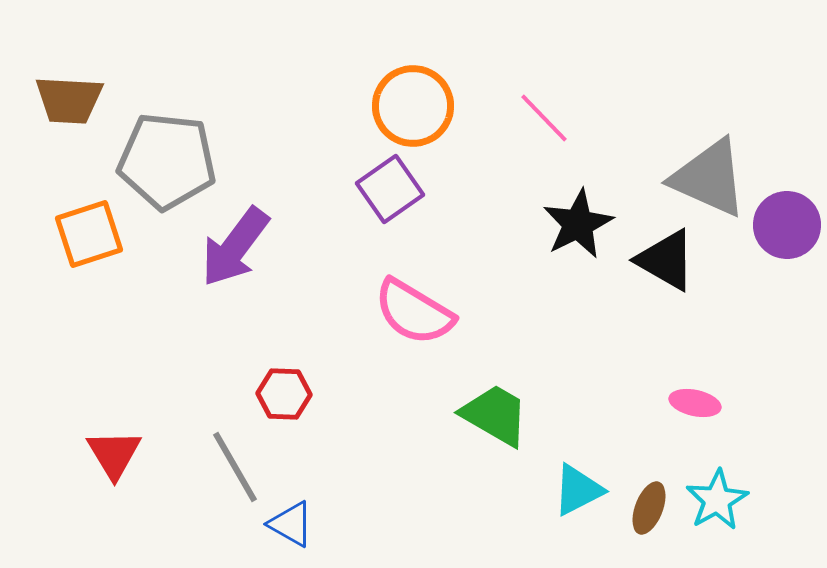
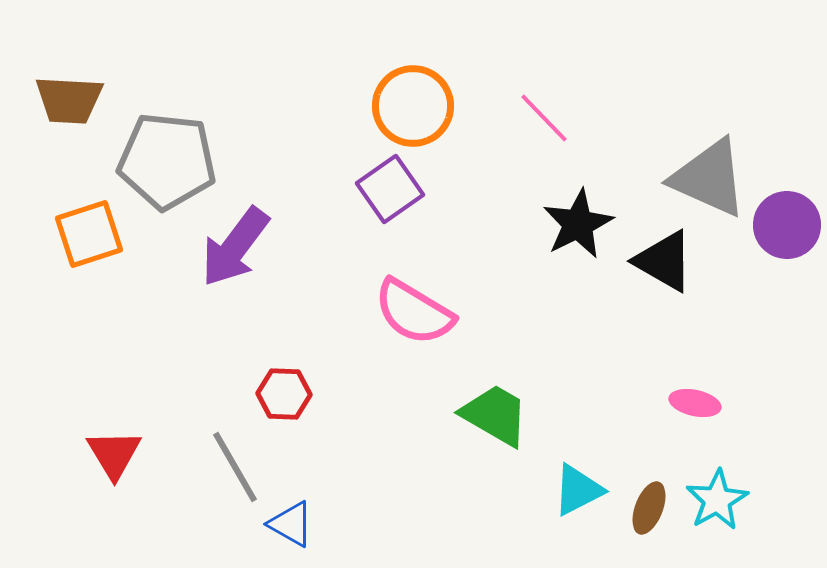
black triangle: moved 2 px left, 1 px down
